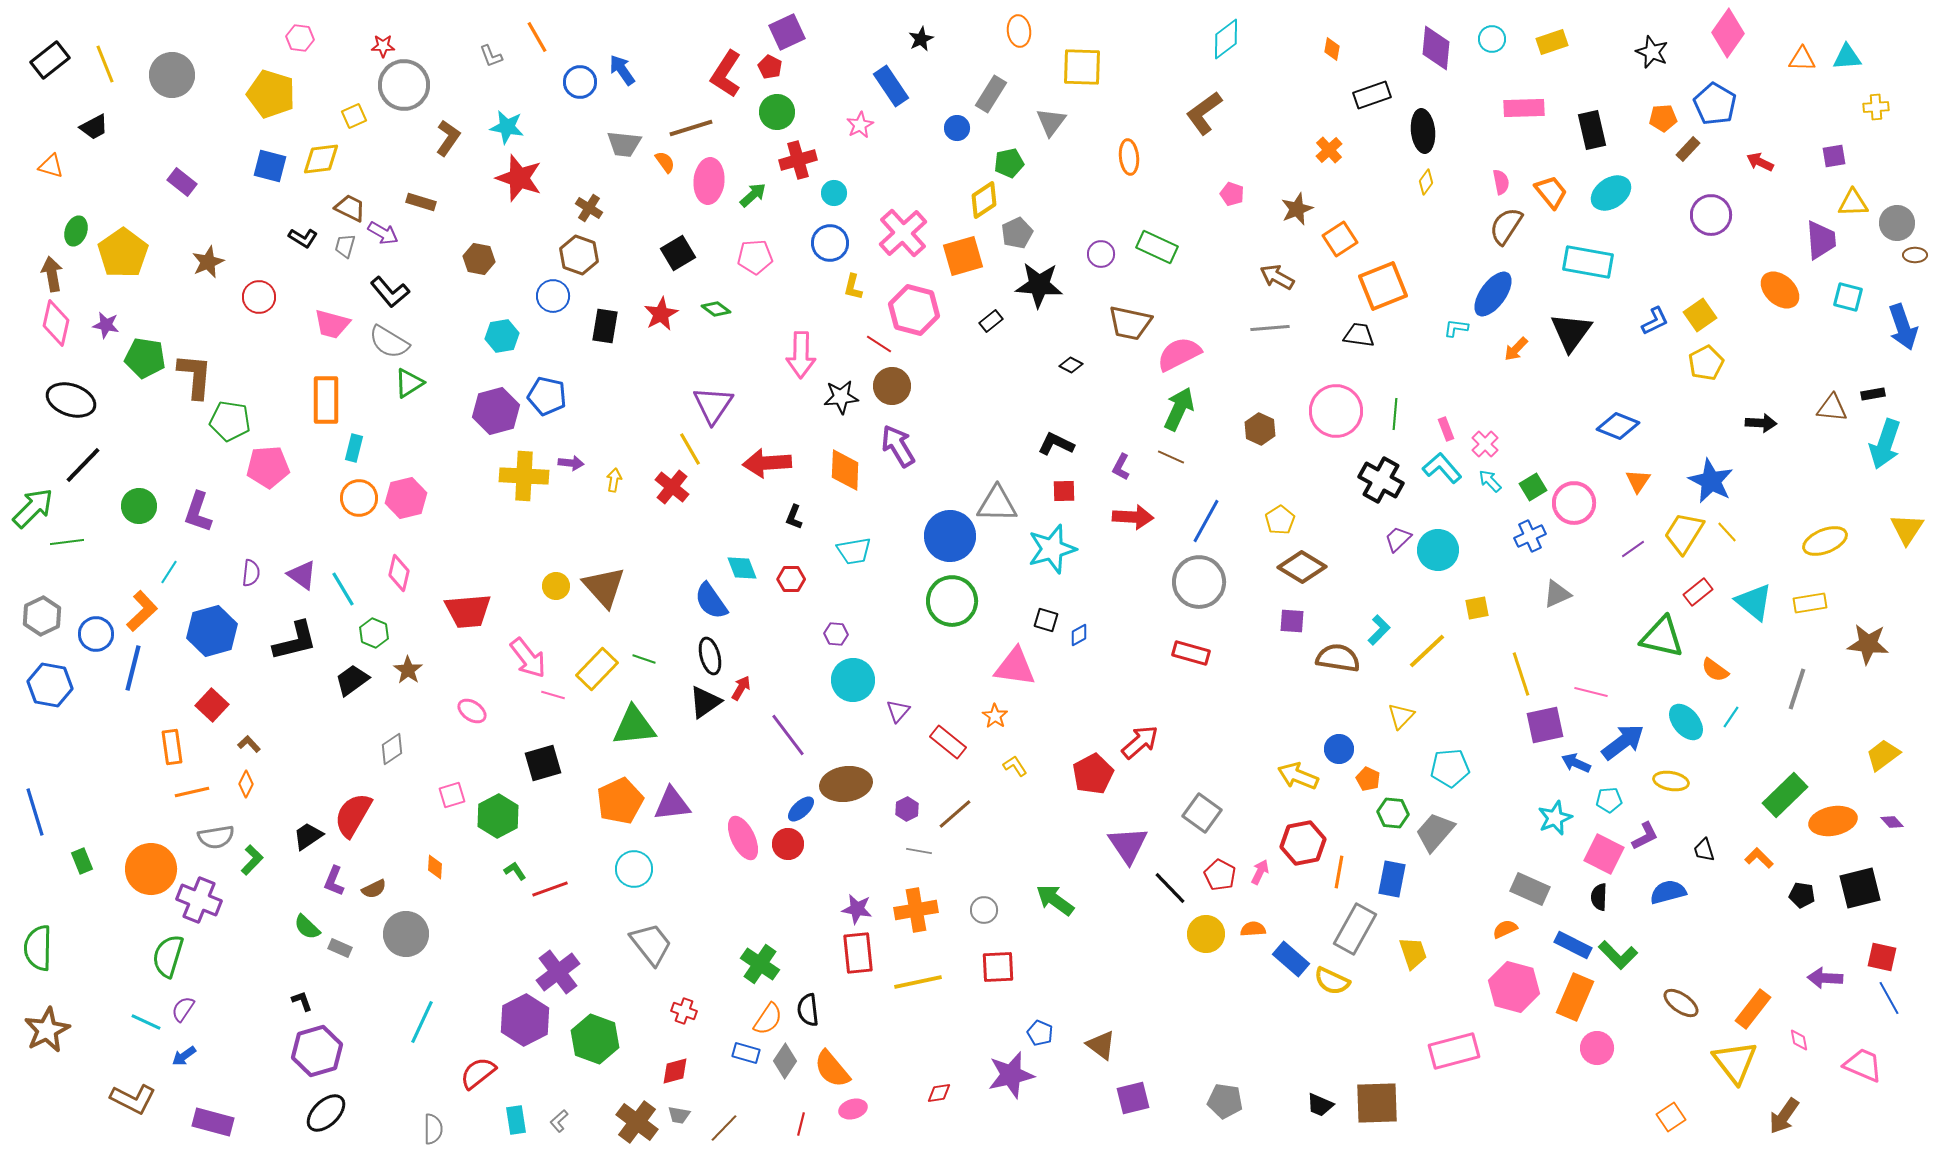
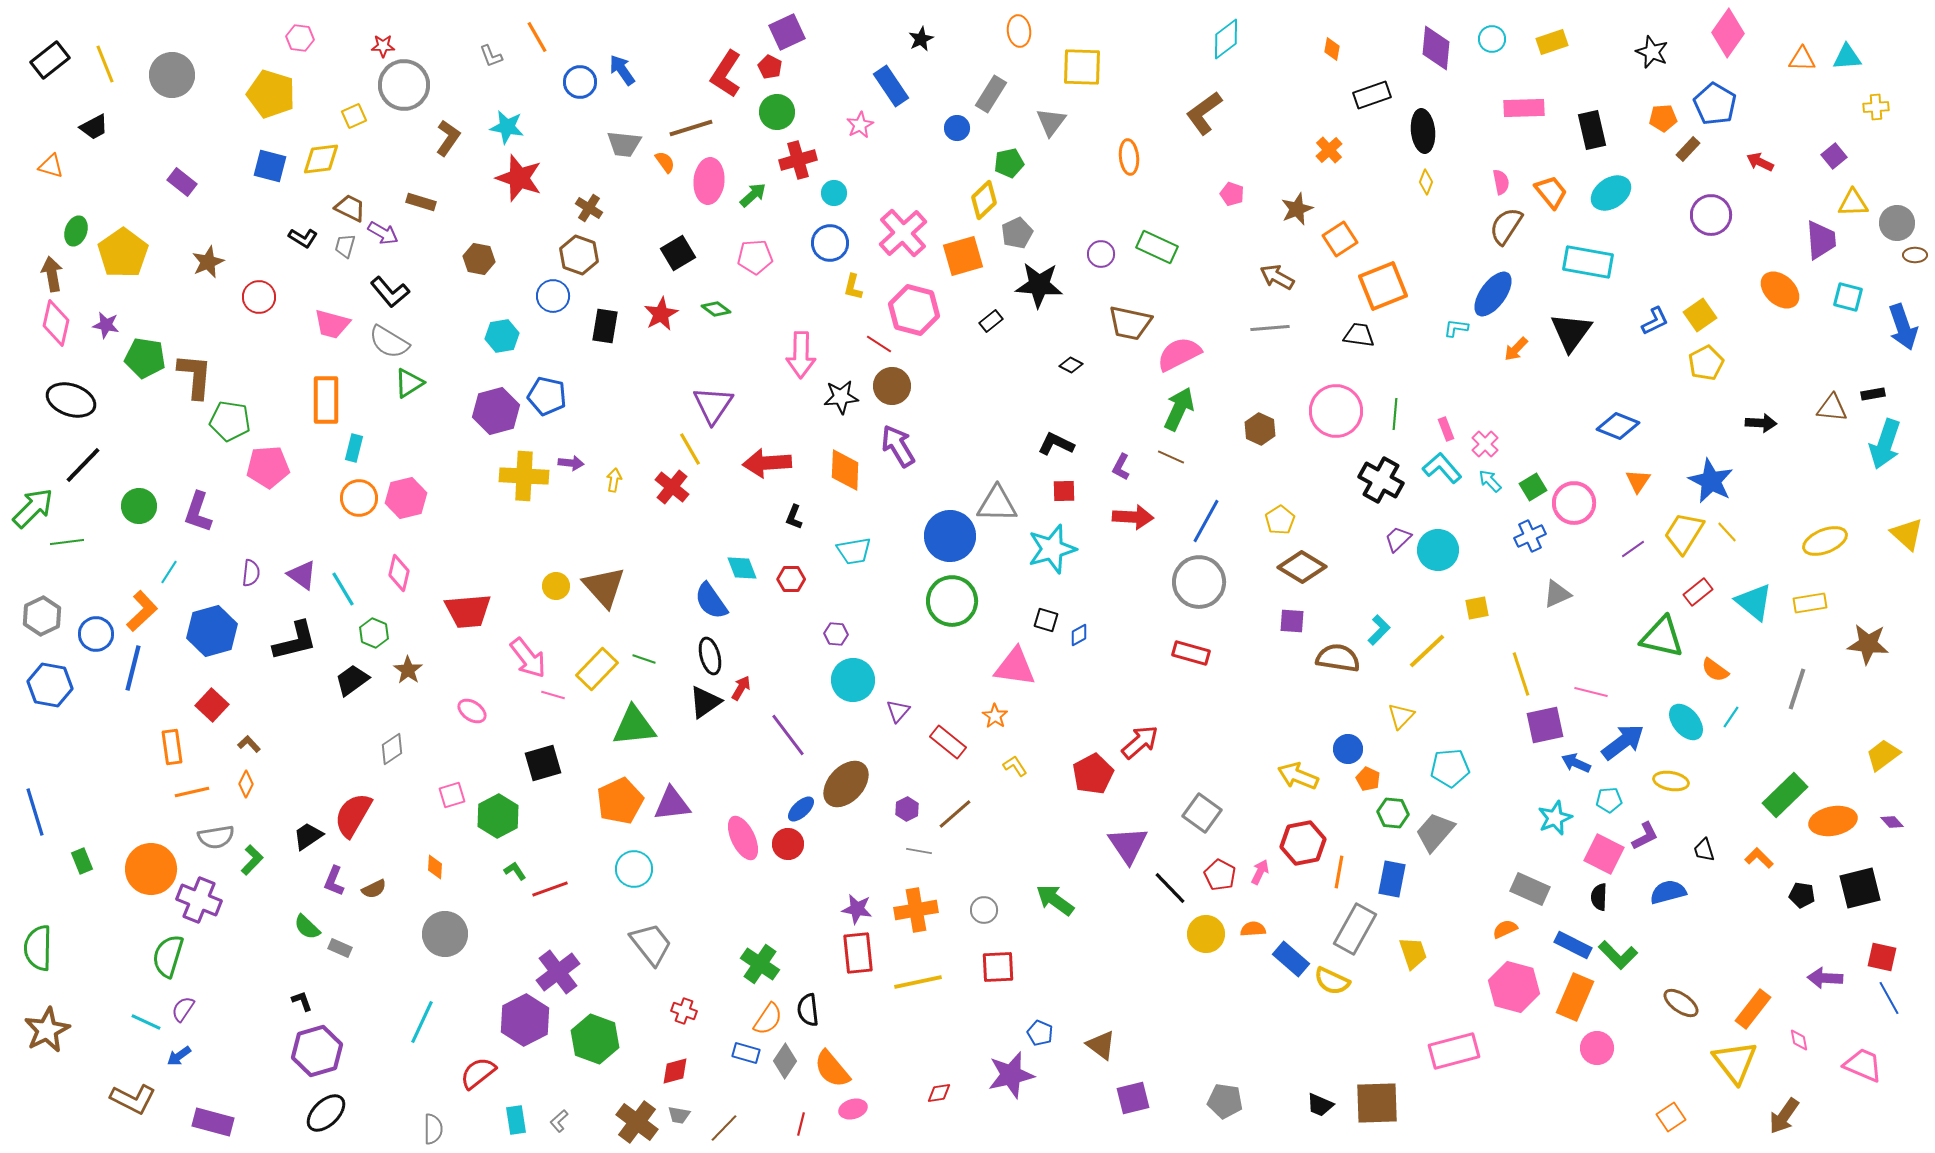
purple square at (1834, 156): rotated 30 degrees counterclockwise
yellow diamond at (1426, 182): rotated 15 degrees counterclockwise
yellow diamond at (984, 200): rotated 9 degrees counterclockwise
yellow triangle at (1907, 529): moved 5 px down; rotated 21 degrees counterclockwise
blue circle at (1339, 749): moved 9 px right
brown ellipse at (846, 784): rotated 39 degrees counterclockwise
gray circle at (406, 934): moved 39 px right
blue arrow at (184, 1056): moved 5 px left
